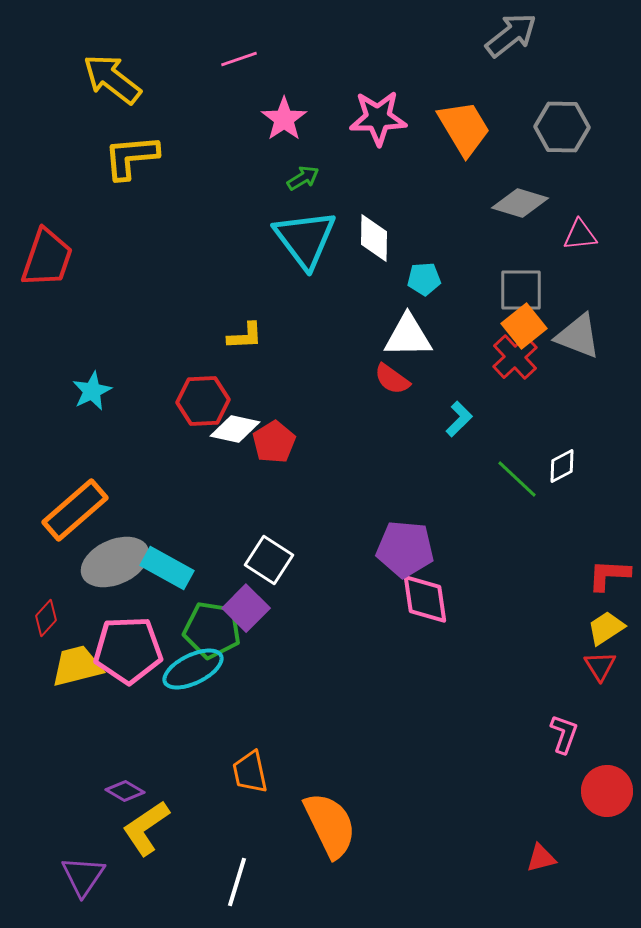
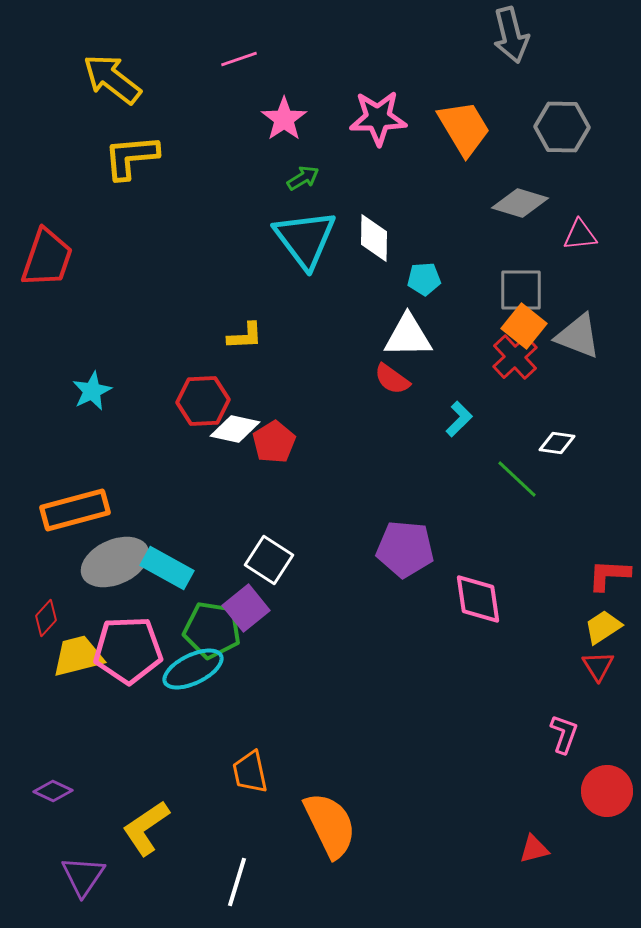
gray arrow at (511, 35): rotated 114 degrees clockwise
orange square at (524, 326): rotated 12 degrees counterclockwise
white diamond at (562, 466): moved 5 px left, 23 px up; rotated 36 degrees clockwise
orange rectangle at (75, 510): rotated 26 degrees clockwise
pink diamond at (425, 599): moved 53 px right
purple square at (246, 608): rotated 6 degrees clockwise
yellow trapezoid at (606, 628): moved 3 px left, 1 px up
yellow trapezoid at (77, 666): moved 1 px right, 10 px up
red triangle at (600, 666): moved 2 px left
purple diamond at (125, 791): moved 72 px left; rotated 6 degrees counterclockwise
red triangle at (541, 858): moved 7 px left, 9 px up
